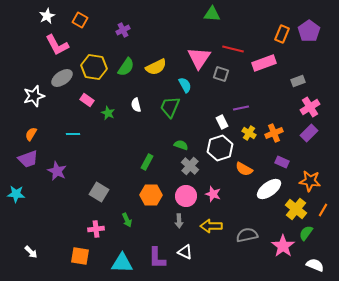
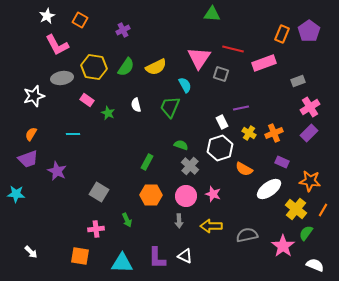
gray ellipse at (62, 78): rotated 25 degrees clockwise
white triangle at (185, 252): moved 4 px down
